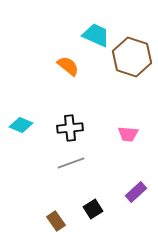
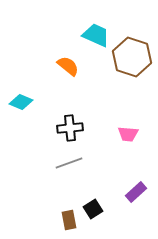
cyan diamond: moved 23 px up
gray line: moved 2 px left
brown rectangle: moved 13 px right, 1 px up; rotated 24 degrees clockwise
